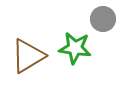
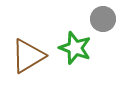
green star: rotated 12 degrees clockwise
